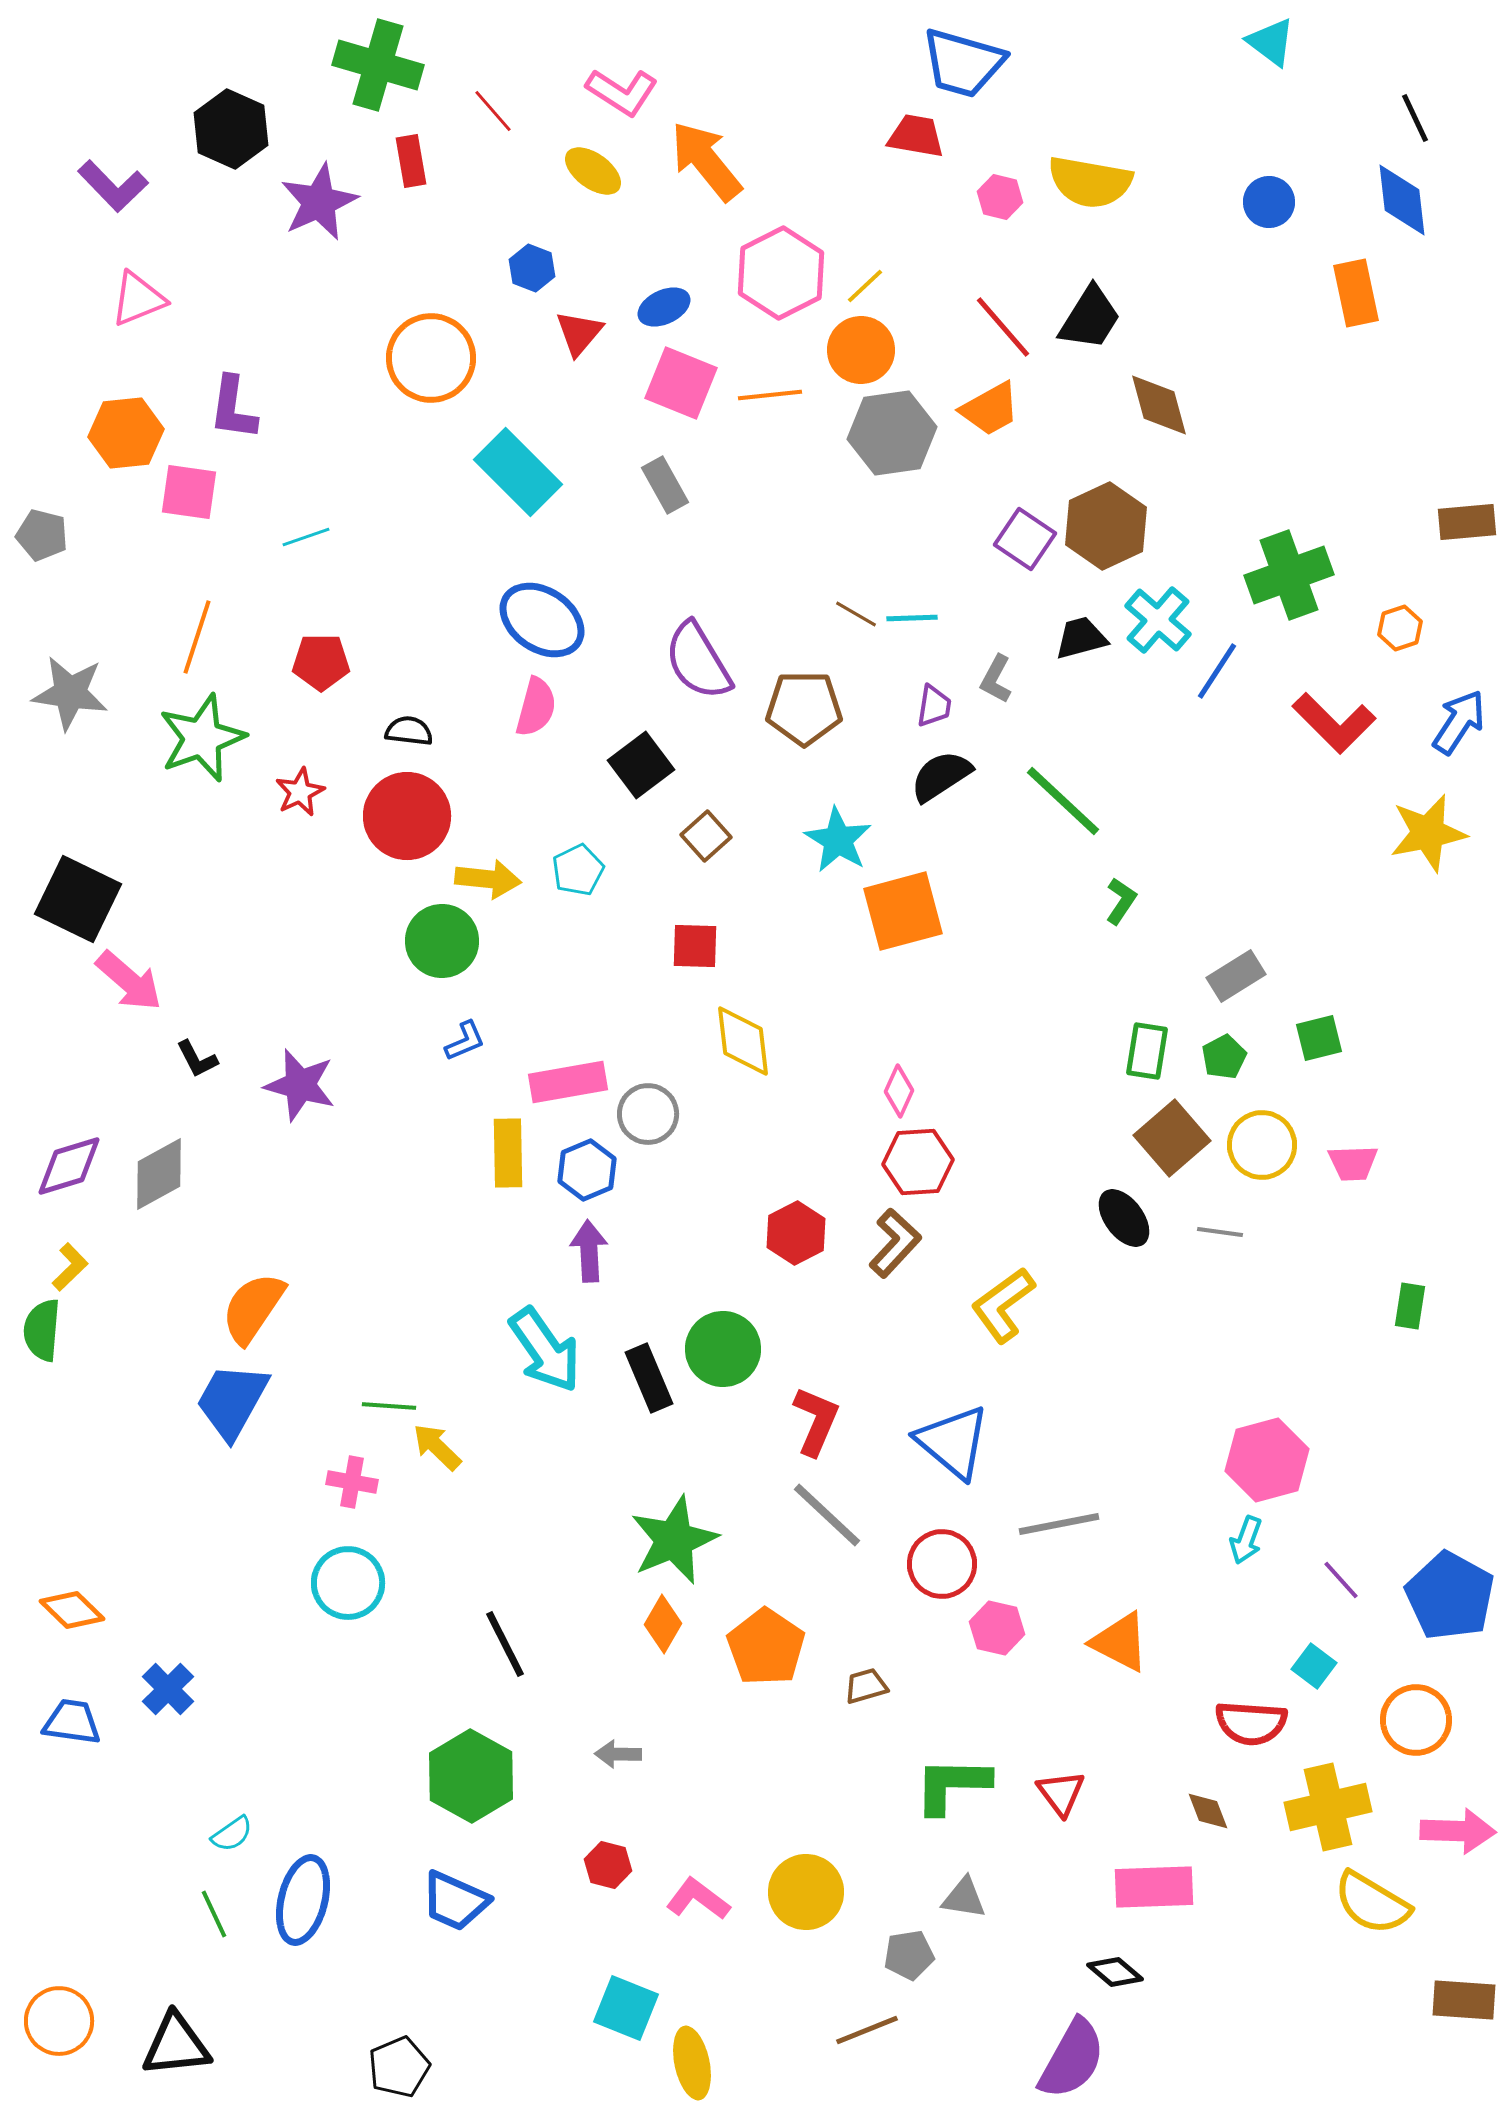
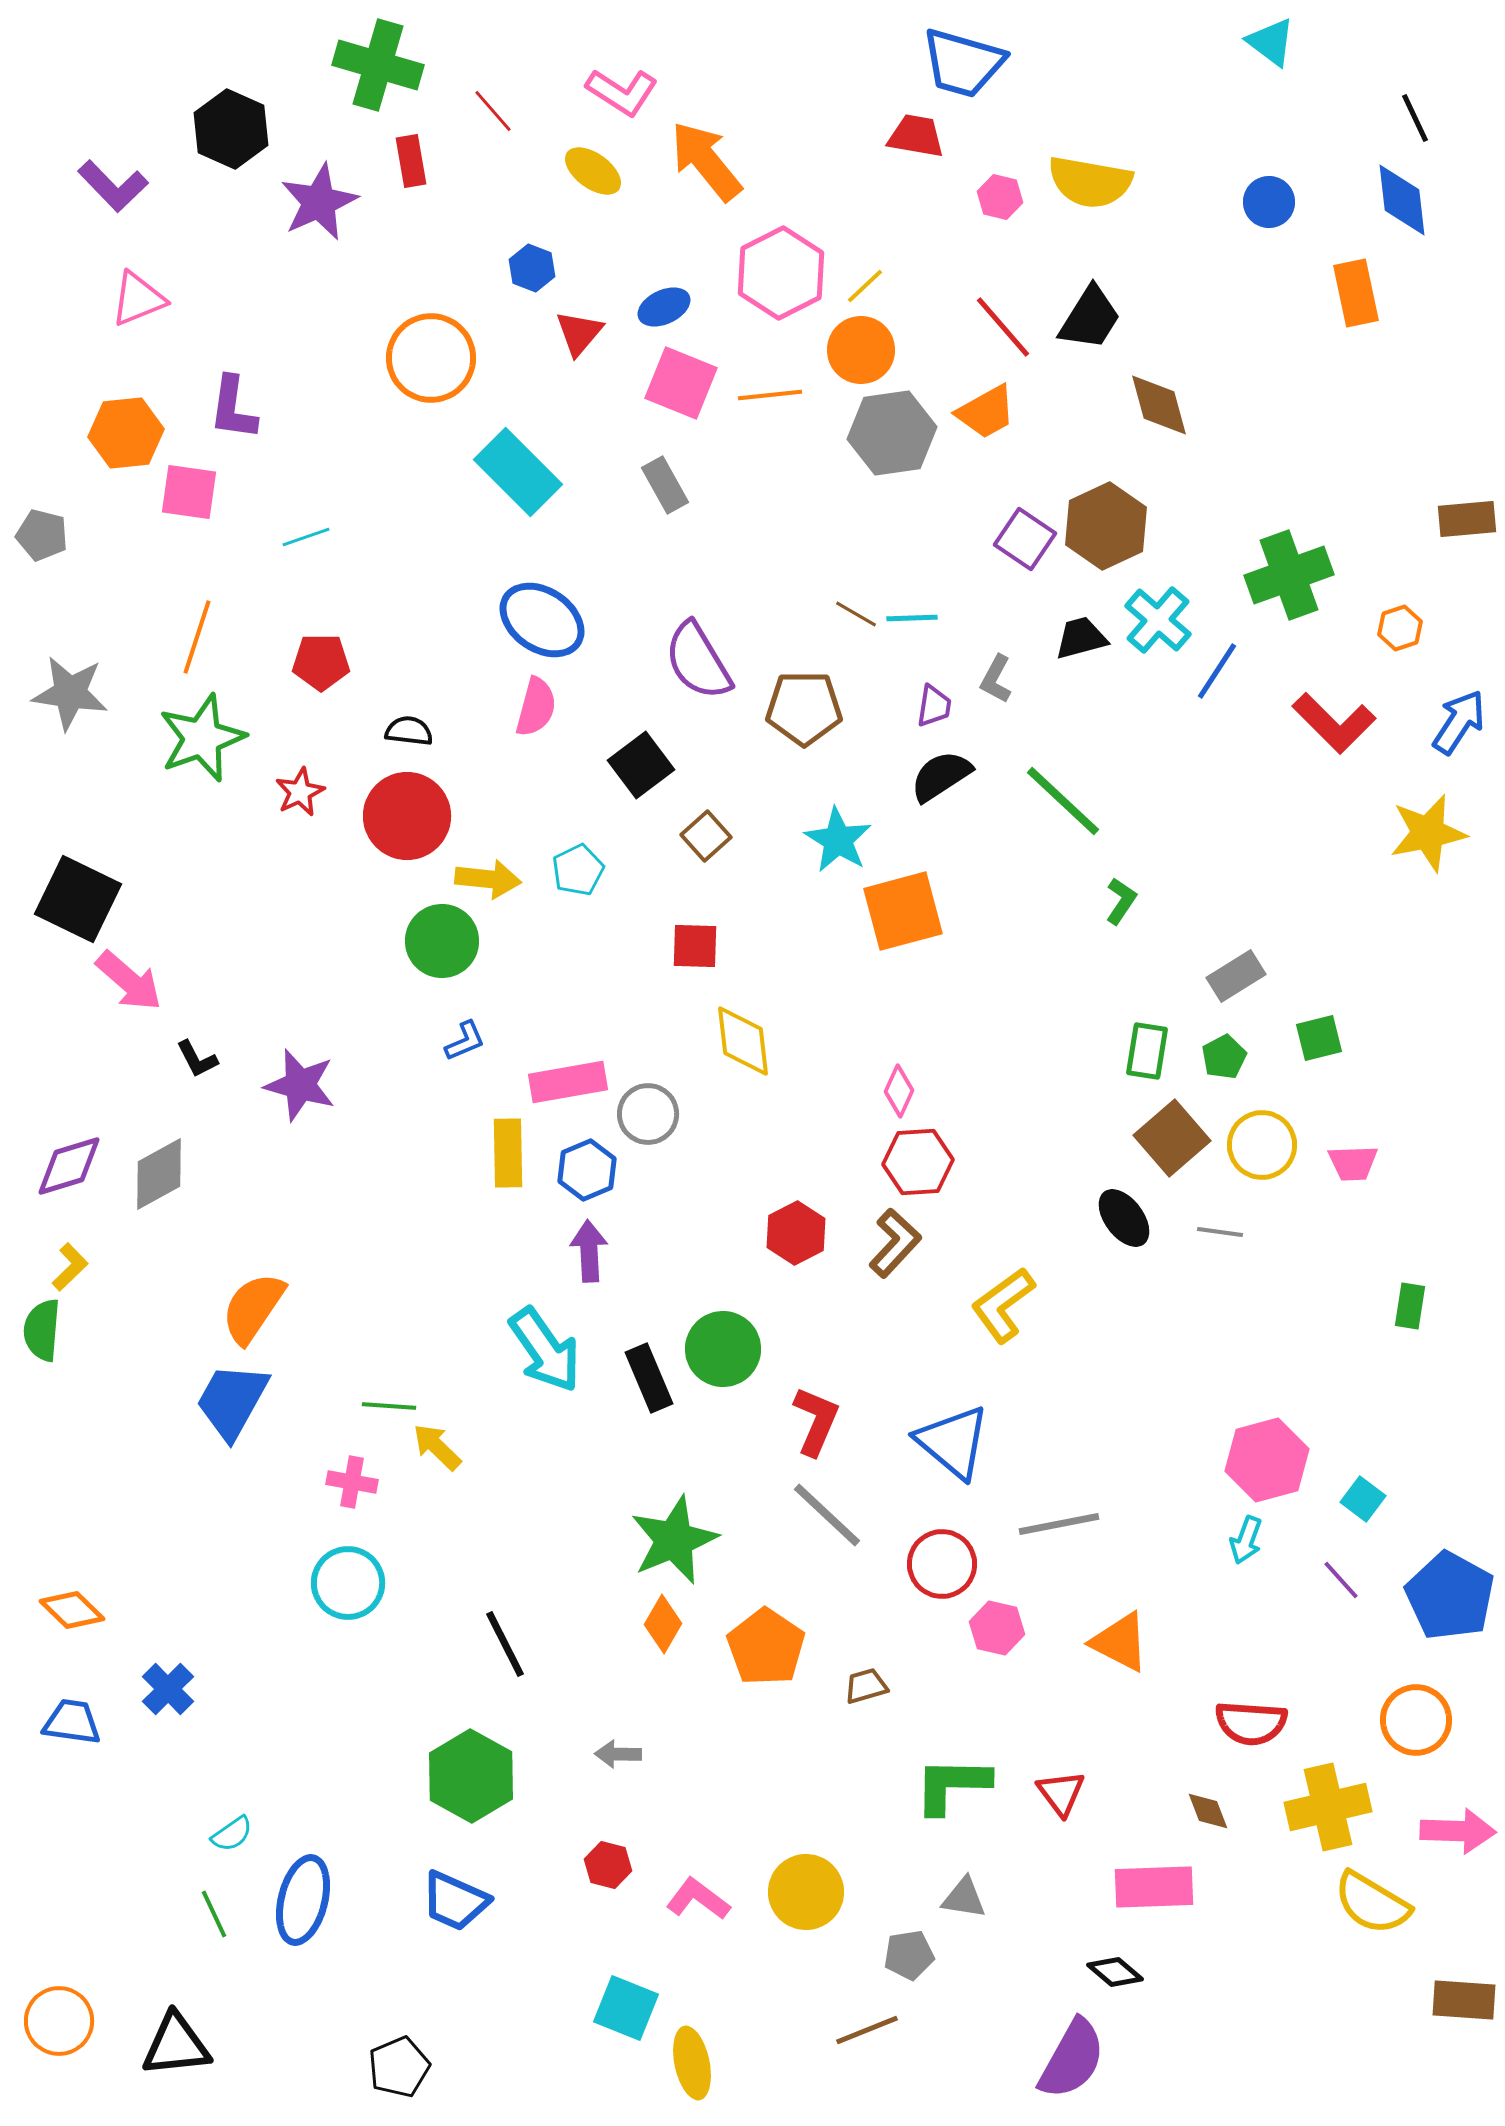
orange trapezoid at (990, 409): moved 4 px left, 3 px down
brown rectangle at (1467, 522): moved 3 px up
cyan square at (1314, 1666): moved 49 px right, 167 px up
